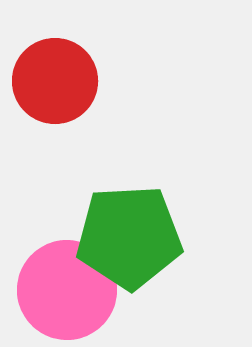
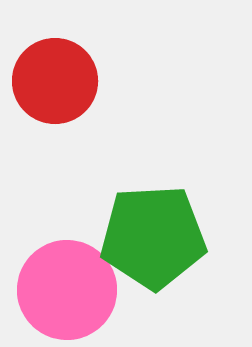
green pentagon: moved 24 px right
